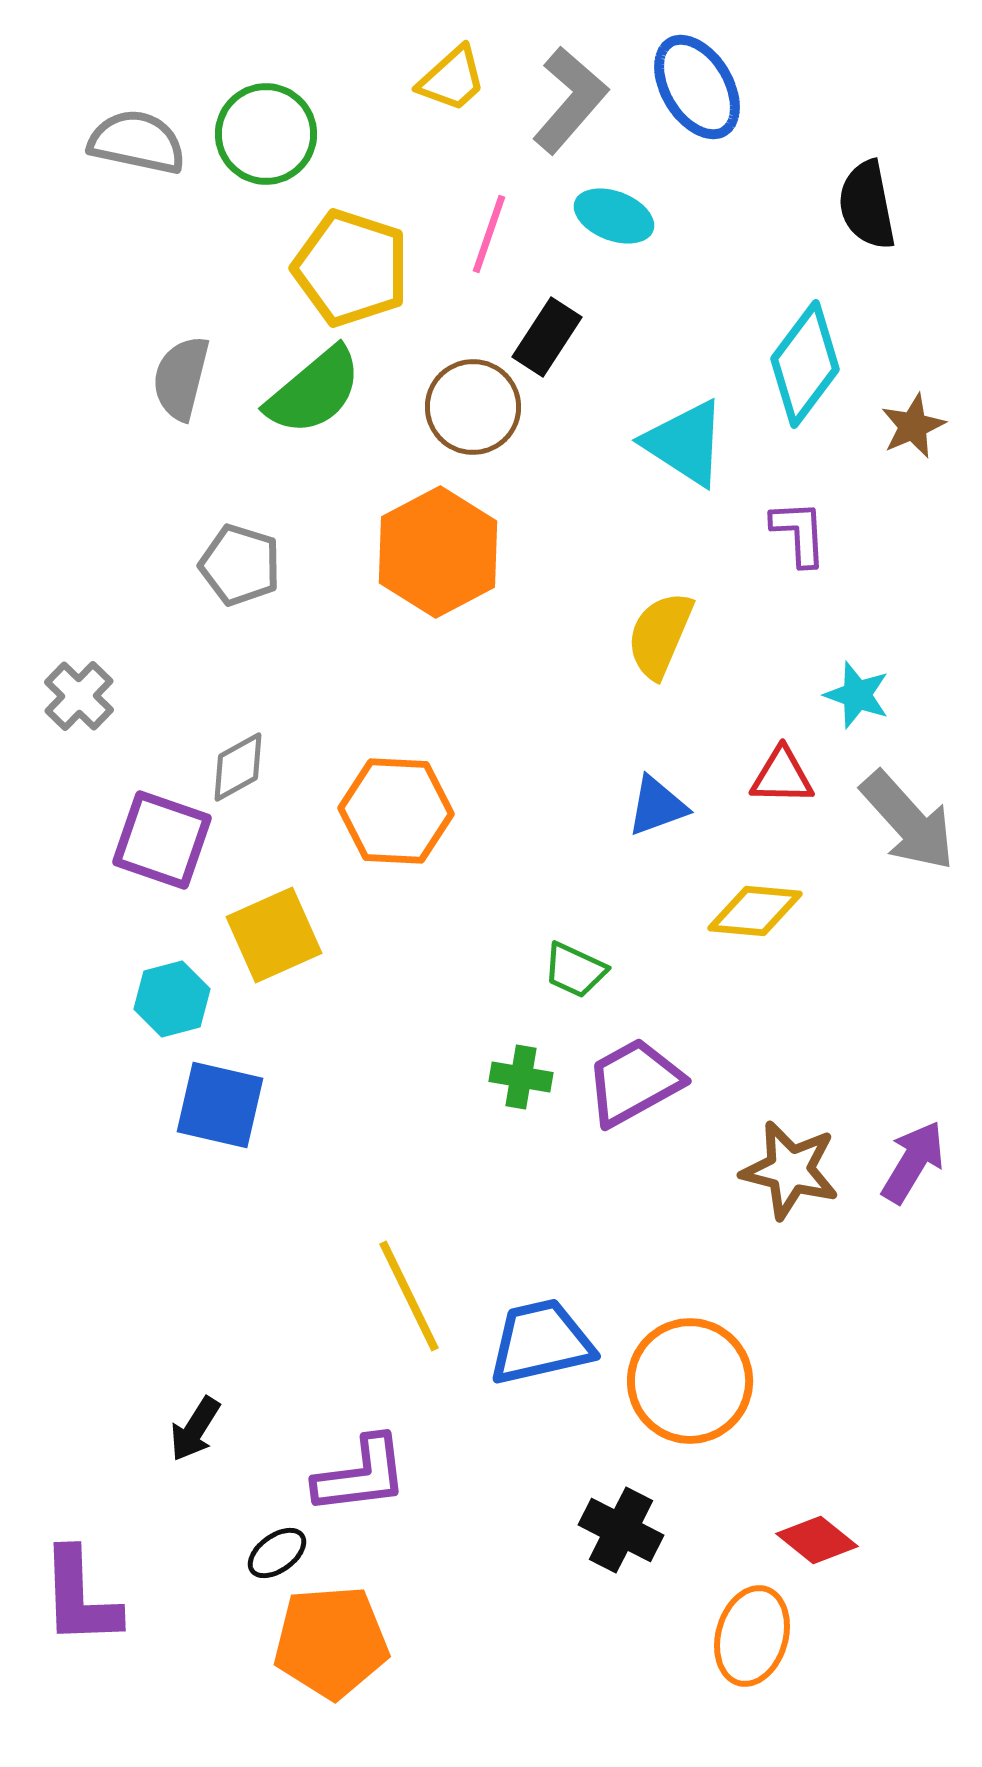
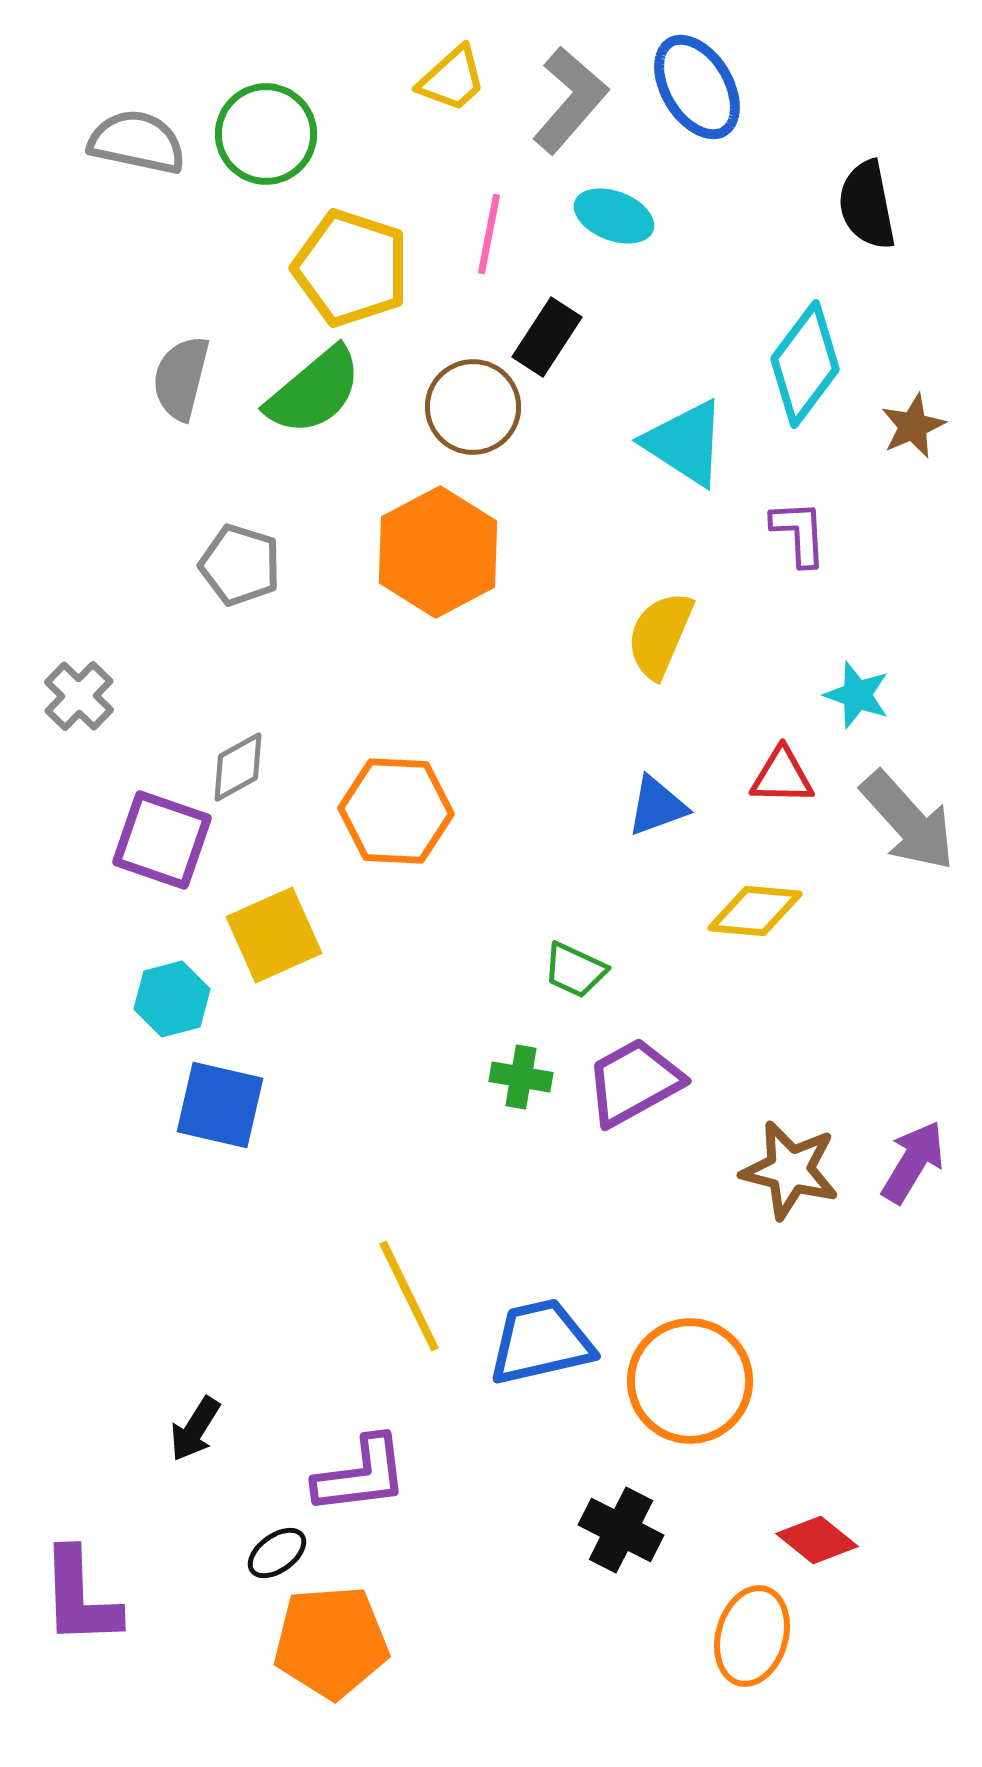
pink line at (489, 234): rotated 8 degrees counterclockwise
